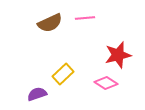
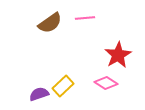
brown semicircle: rotated 10 degrees counterclockwise
red star: rotated 16 degrees counterclockwise
yellow rectangle: moved 12 px down
purple semicircle: moved 2 px right
